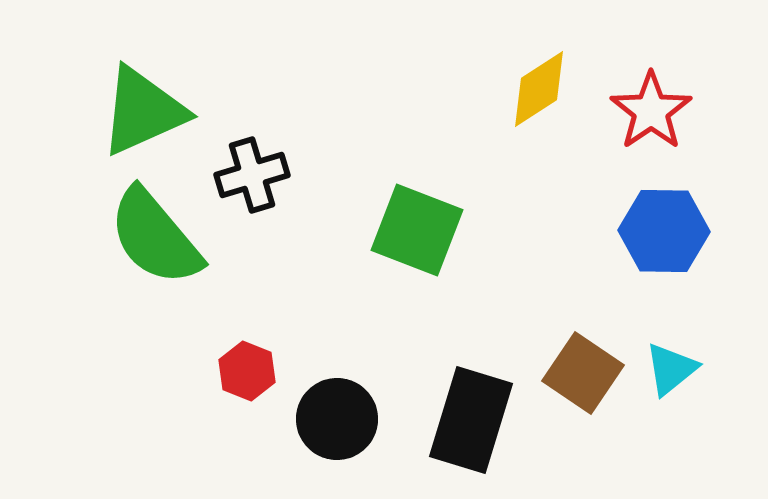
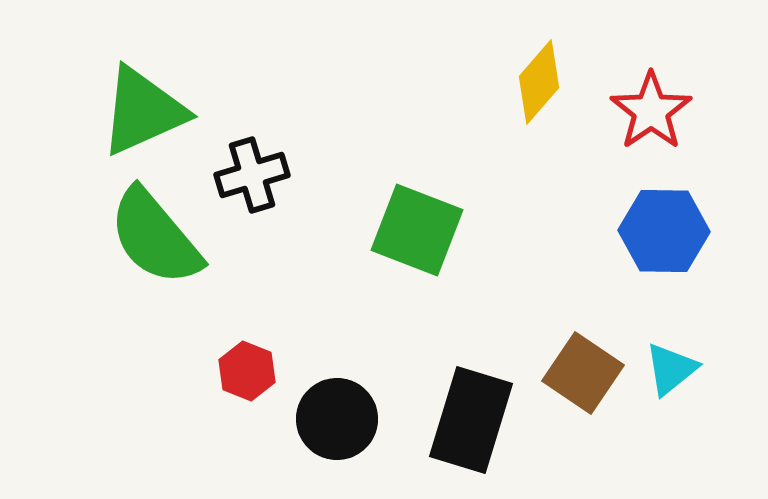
yellow diamond: moved 7 px up; rotated 16 degrees counterclockwise
